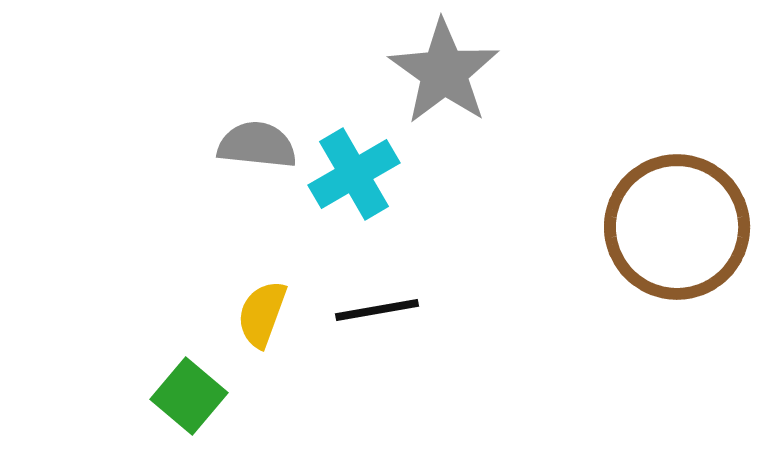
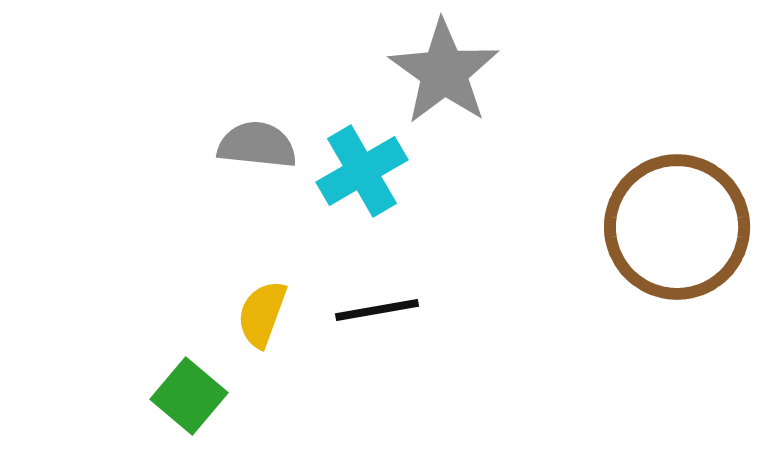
cyan cross: moved 8 px right, 3 px up
